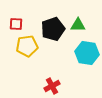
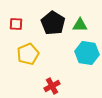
green triangle: moved 2 px right
black pentagon: moved 6 px up; rotated 20 degrees counterclockwise
yellow pentagon: moved 1 px right, 8 px down; rotated 15 degrees counterclockwise
